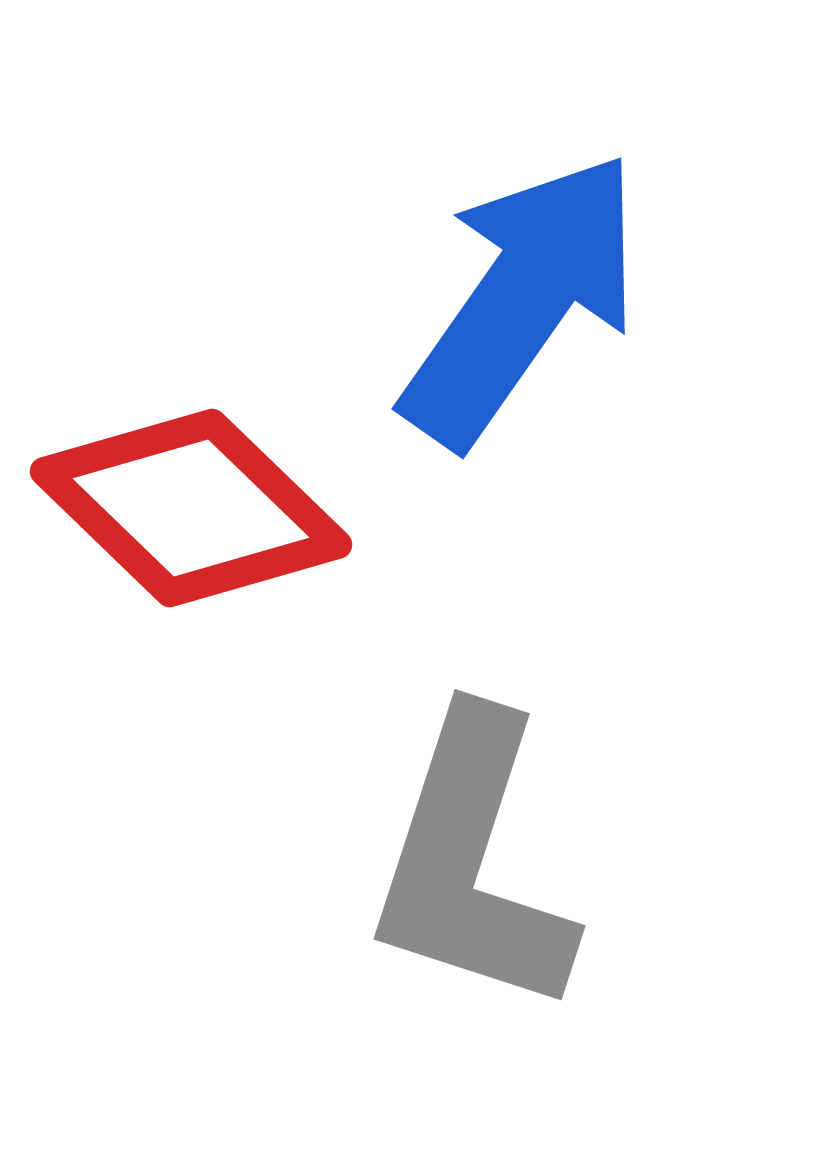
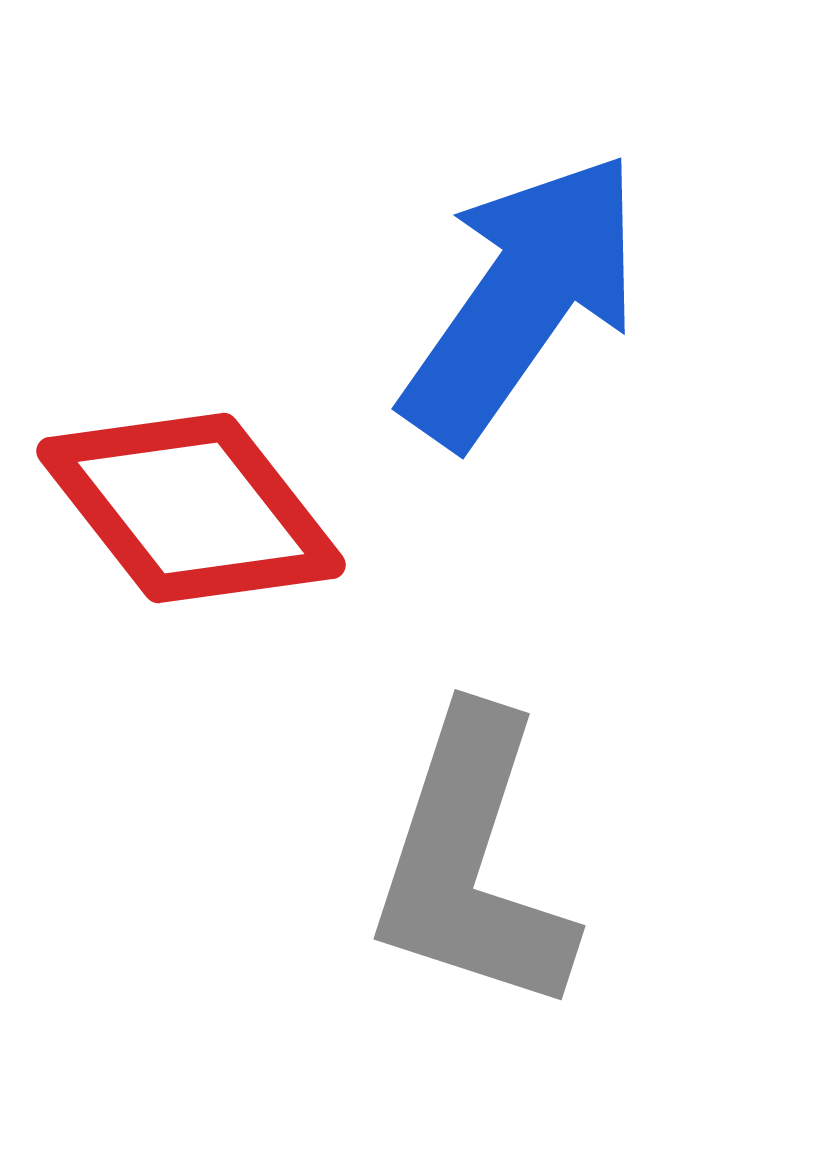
red diamond: rotated 8 degrees clockwise
